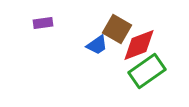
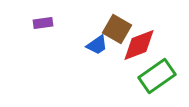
green rectangle: moved 10 px right, 5 px down
